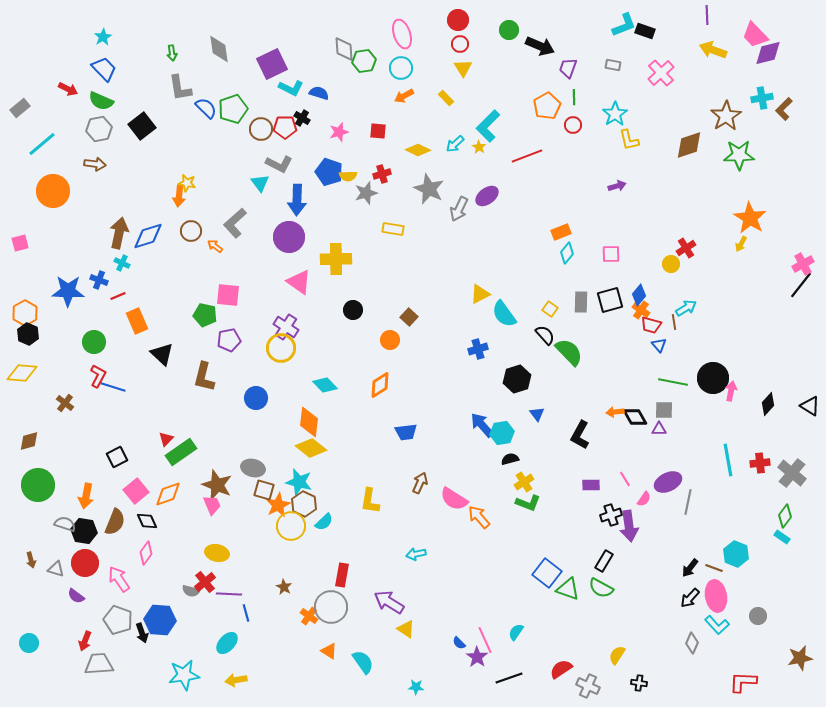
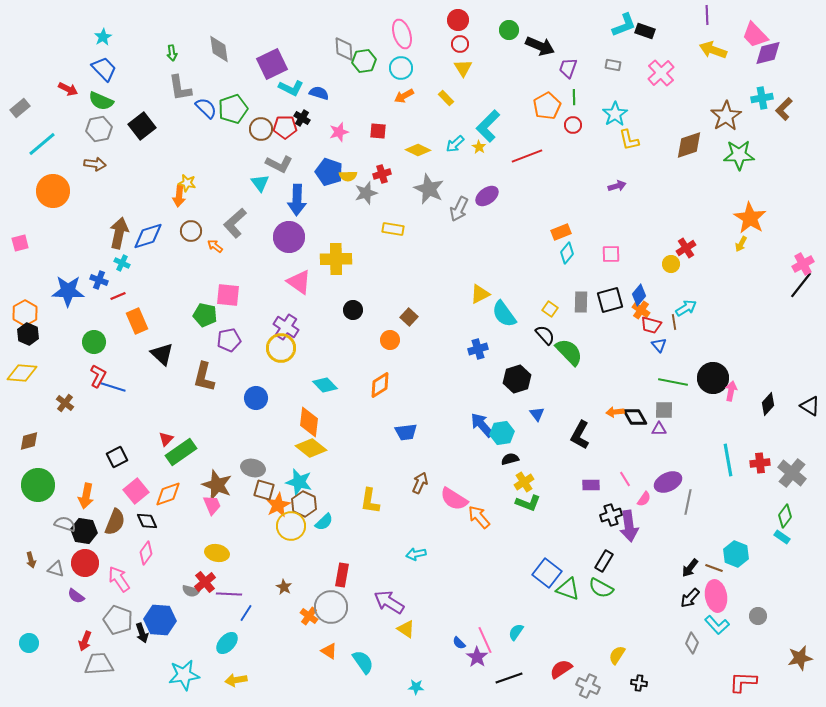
blue line at (246, 613): rotated 48 degrees clockwise
